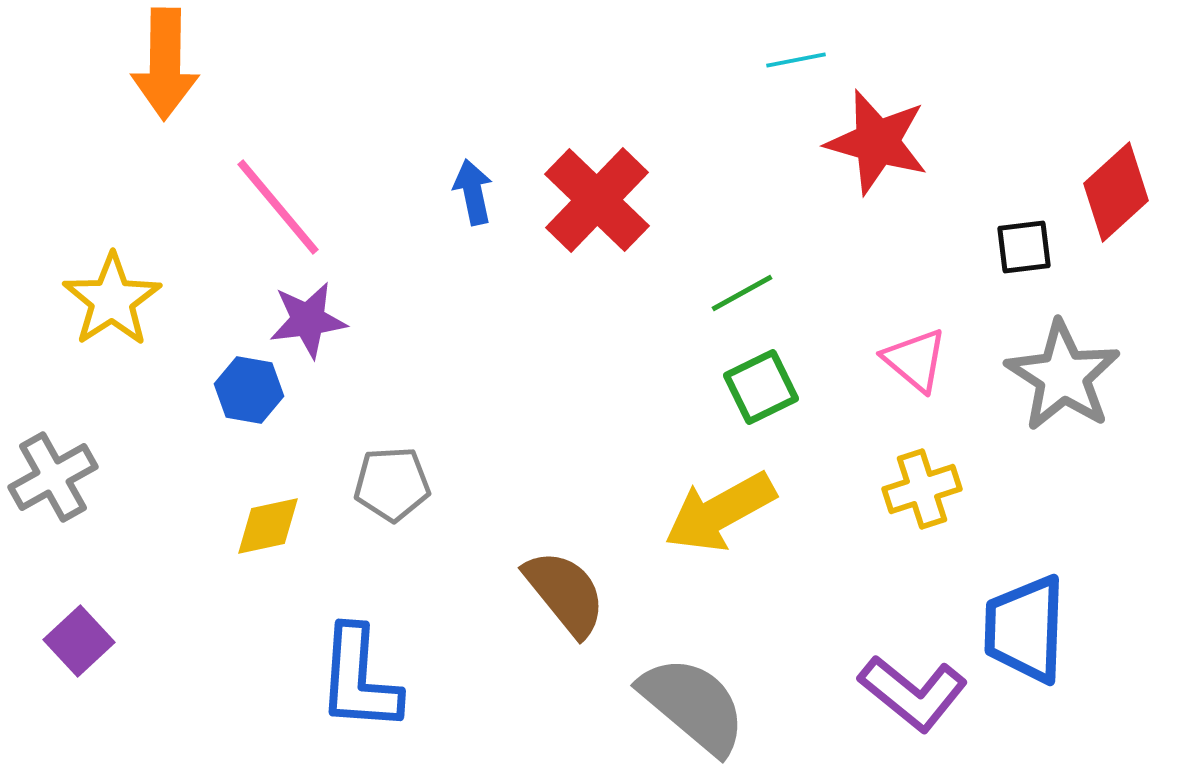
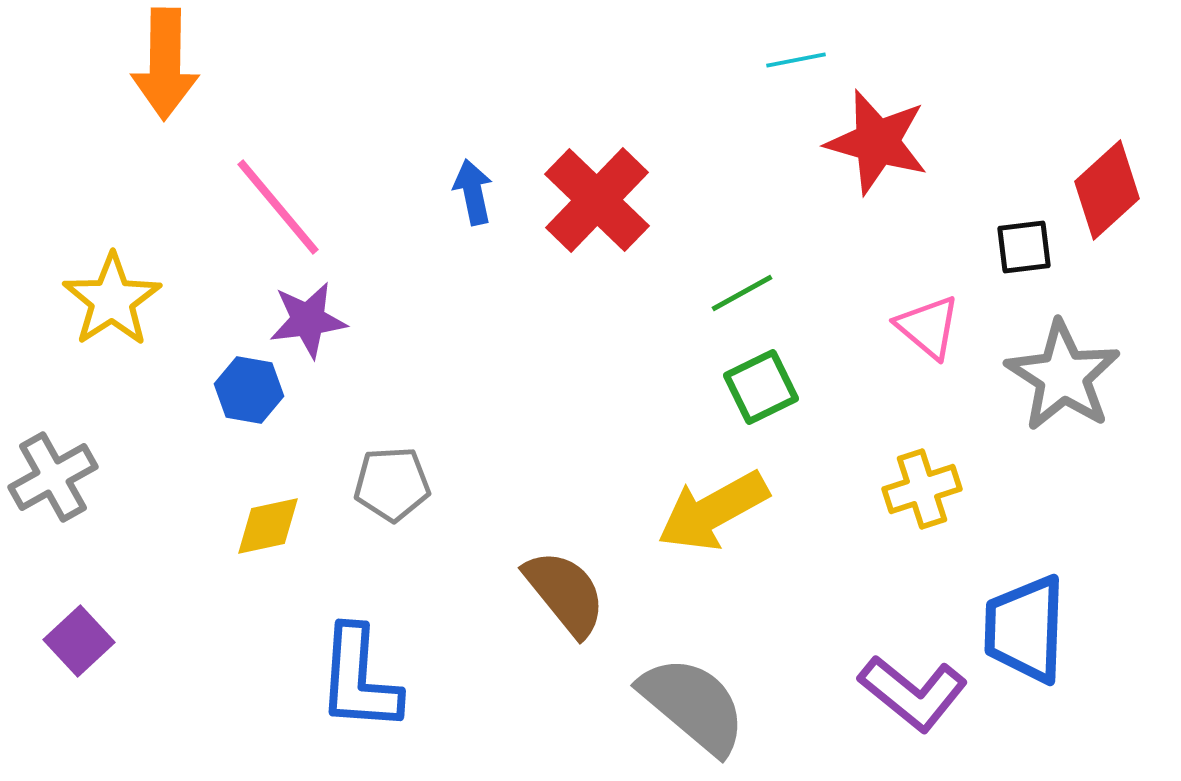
red diamond: moved 9 px left, 2 px up
pink triangle: moved 13 px right, 33 px up
yellow arrow: moved 7 px left, 1 px up
